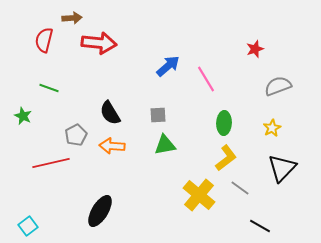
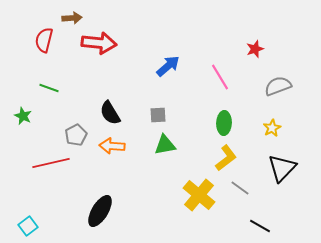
pink line: moved 14 px right, 2 px up
